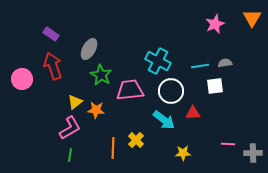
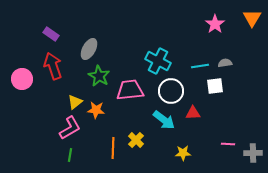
pink star: rotated 12 degrees counterclockwise
green star: moved 2 px left, 1 px down
